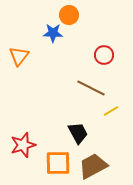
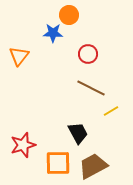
red circle: moved 16 px left, 1 px up
